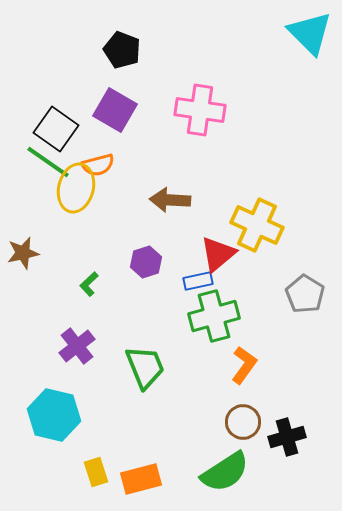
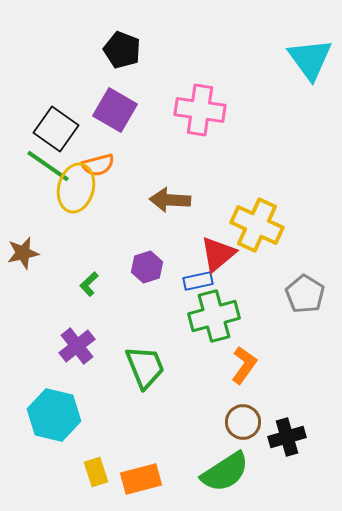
cyan triangle: moved 26 px down; rotated 9 degrees clockwise
green line: moved 4 px down
purple hexagon: moved 1 px right, 5 px down
